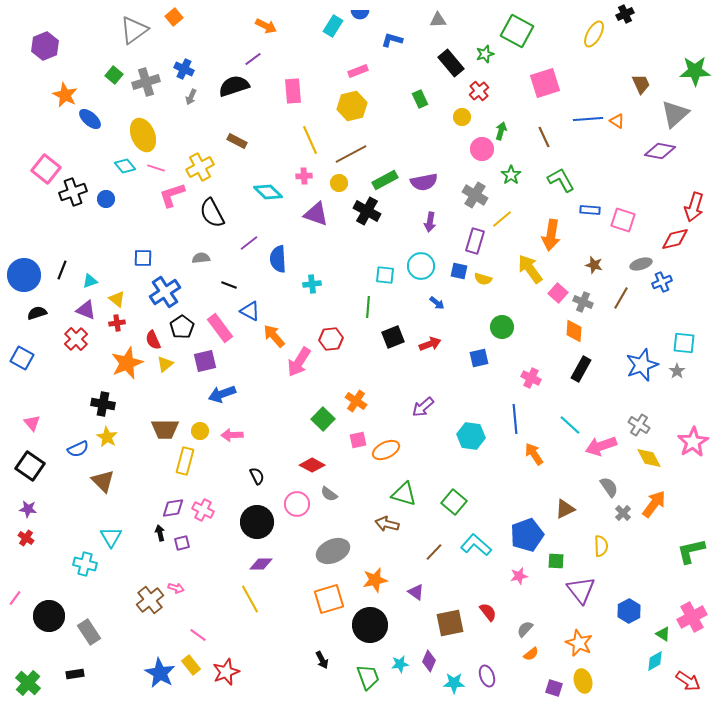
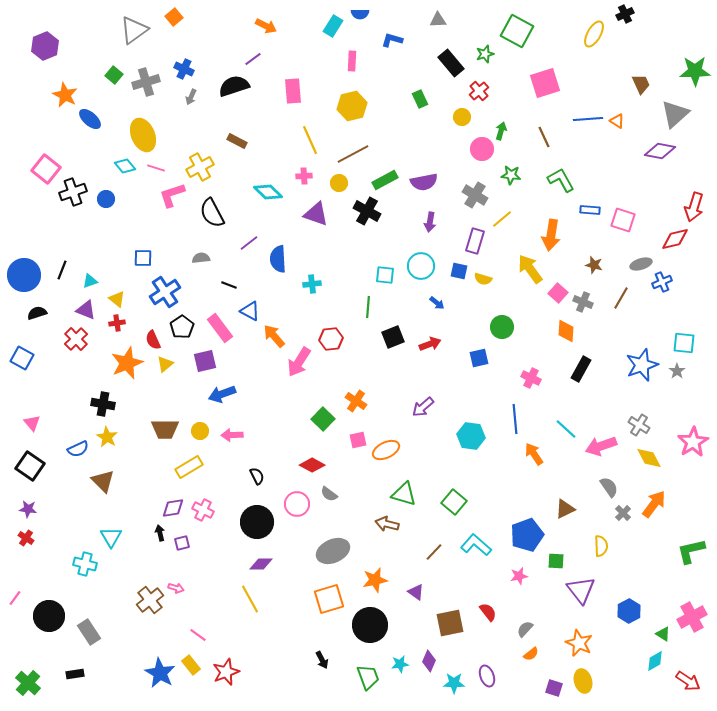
pink rectangle at (358, 71): moved 6 px left, 10 px up; rotated 66 degrees counterclockwise
brown line at (351, 154): moved 2 px right
green star at (511, 175): rotated 30 degrees counterclockwise
orange diamond at (574, 331): moved 8 px left
cyan line at (570, 425): moved 4 px left, 4 px down
yellow rectangle at (185, 461): moved 4 px right, 6 px down; rotated 44 degrees clockwise
